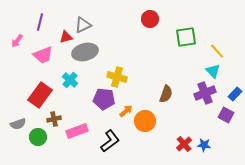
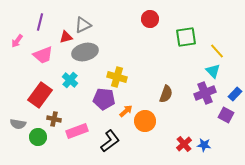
brown cross: rotated 24 degrees clockwise
gray semicircle: rotated 28 degrees clockwise
